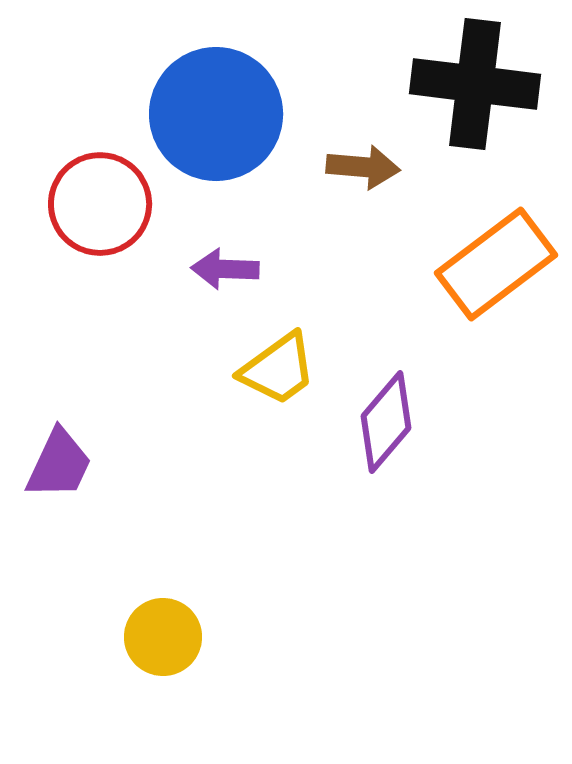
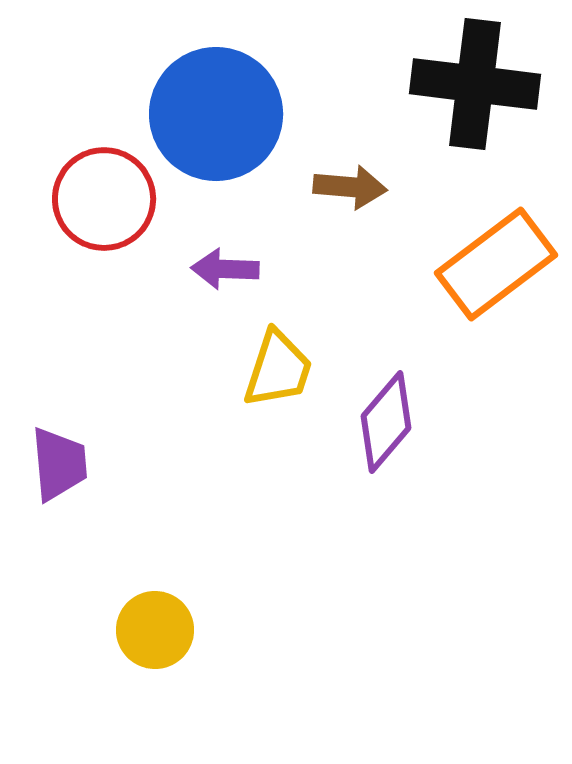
brown arrow: moved 13 px left, 20 px down
red circle: moved 4 px right, 5 px up
yellow trapezoid: rotated 36 degrees counterclockwise
purple trapezoid: rotated 30 degrees counterclockwise
yellow circle: moved 8 px left, 7 px up
